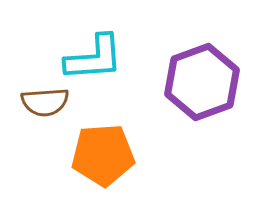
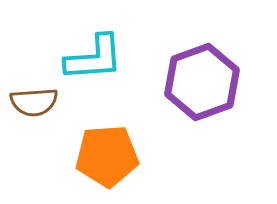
brown semicircle: moved 11 px left
orange pentagon: moved 4 px right, 1 px down
